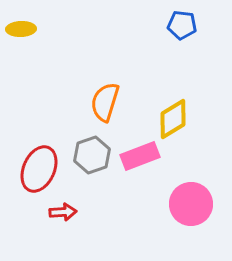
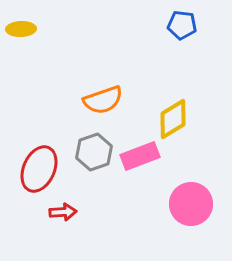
orange semicircle: moved 2 px left, 2 px up; rotated 126 degrees counterclockwise
gray hexagon: moved 2 px right, 3 px up
